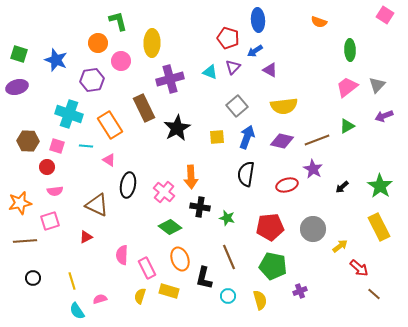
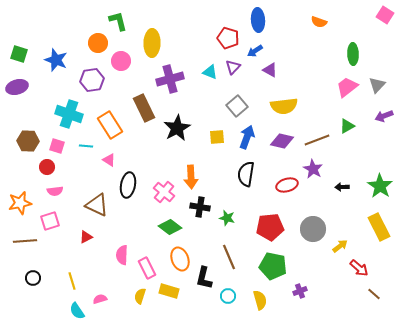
green ellipse at (350, 50): moved 3 px right, 4 px down
black arrow at (342, 187): rotated 40 degrees clockwise
